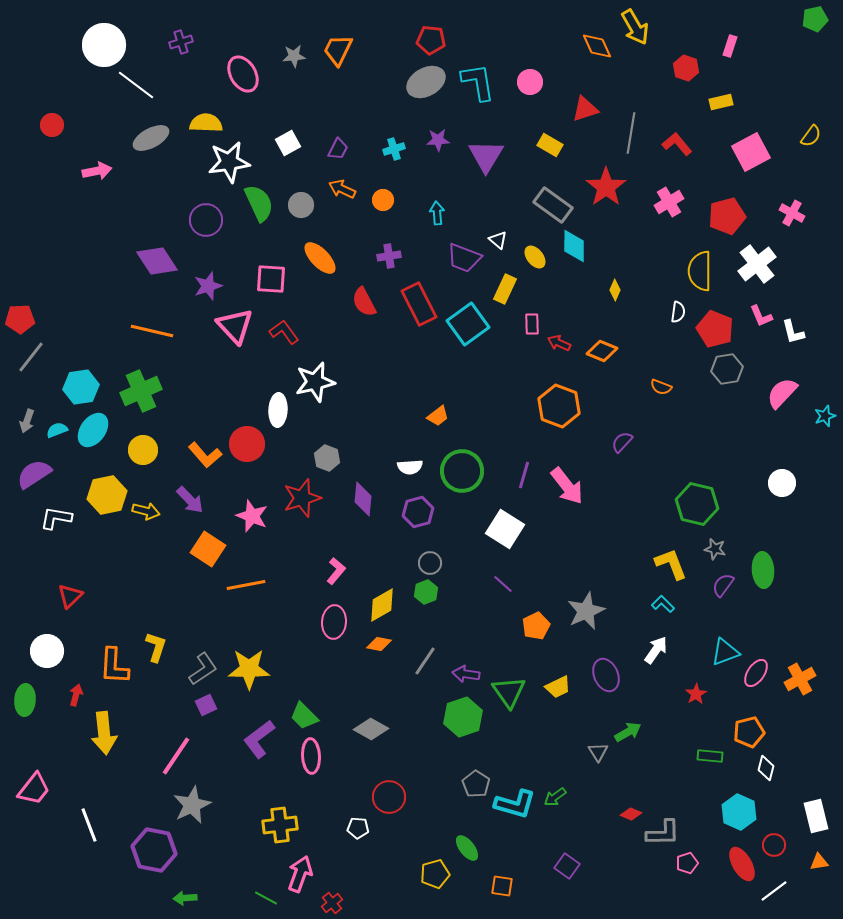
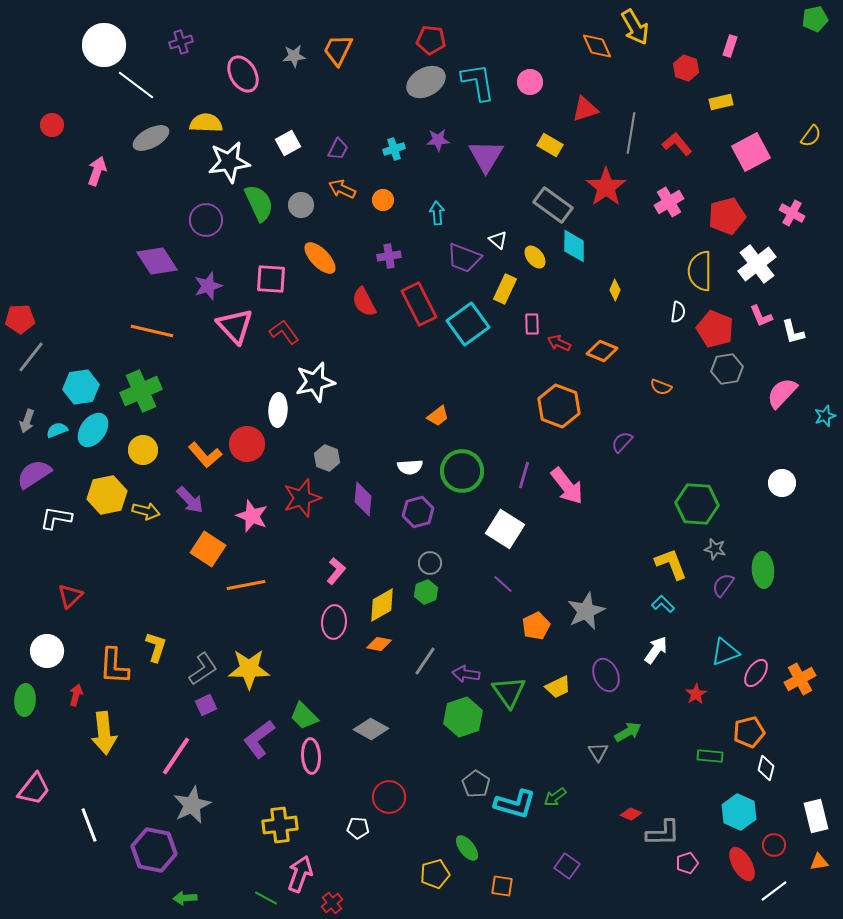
pink arrow at (97, 171): rotated 60 degrees counterclockwise
green hexagon at (697, 504): rotated 9 degrees counterclockwise
